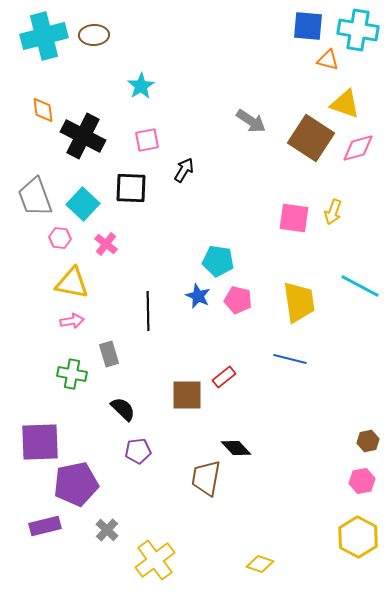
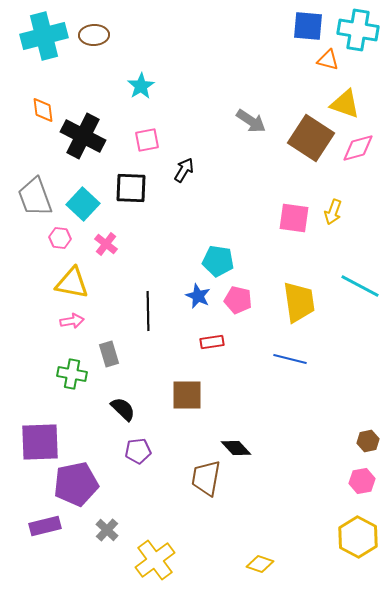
red rectangle at (224, 377): moved 12 px left, 35 px up; rotated 30 degrees clockwise
